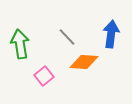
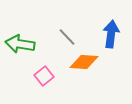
green arrow: rotated 72 degrees counterclockwise
